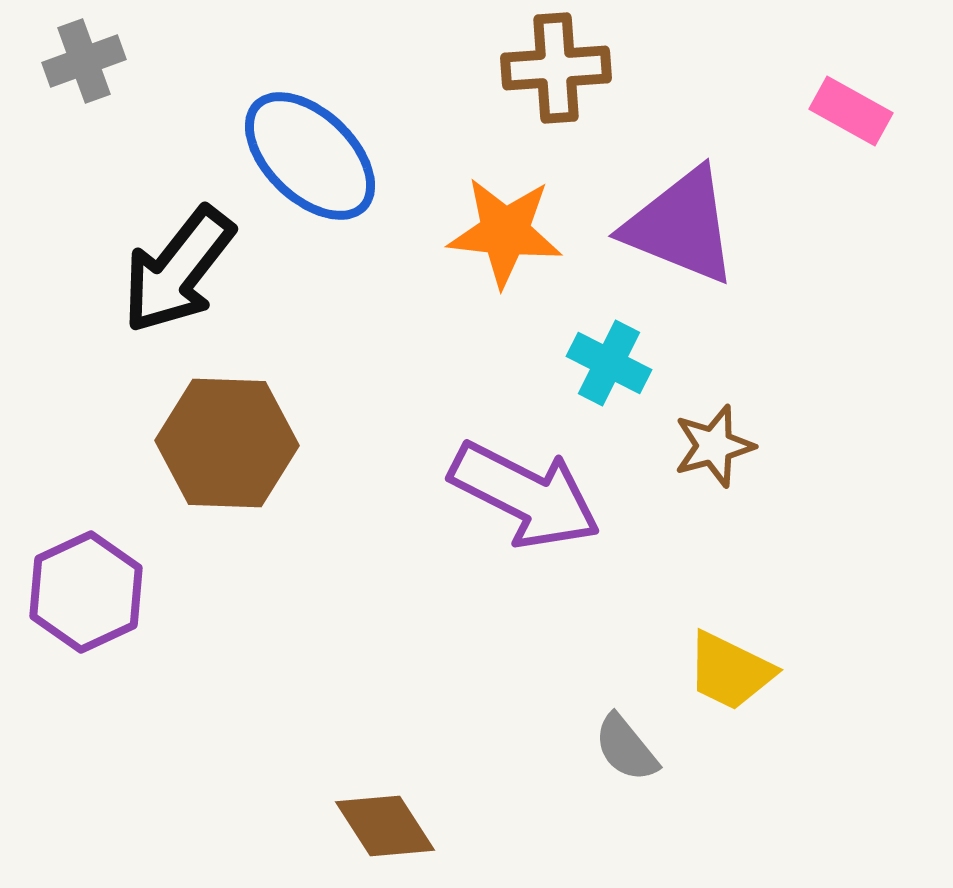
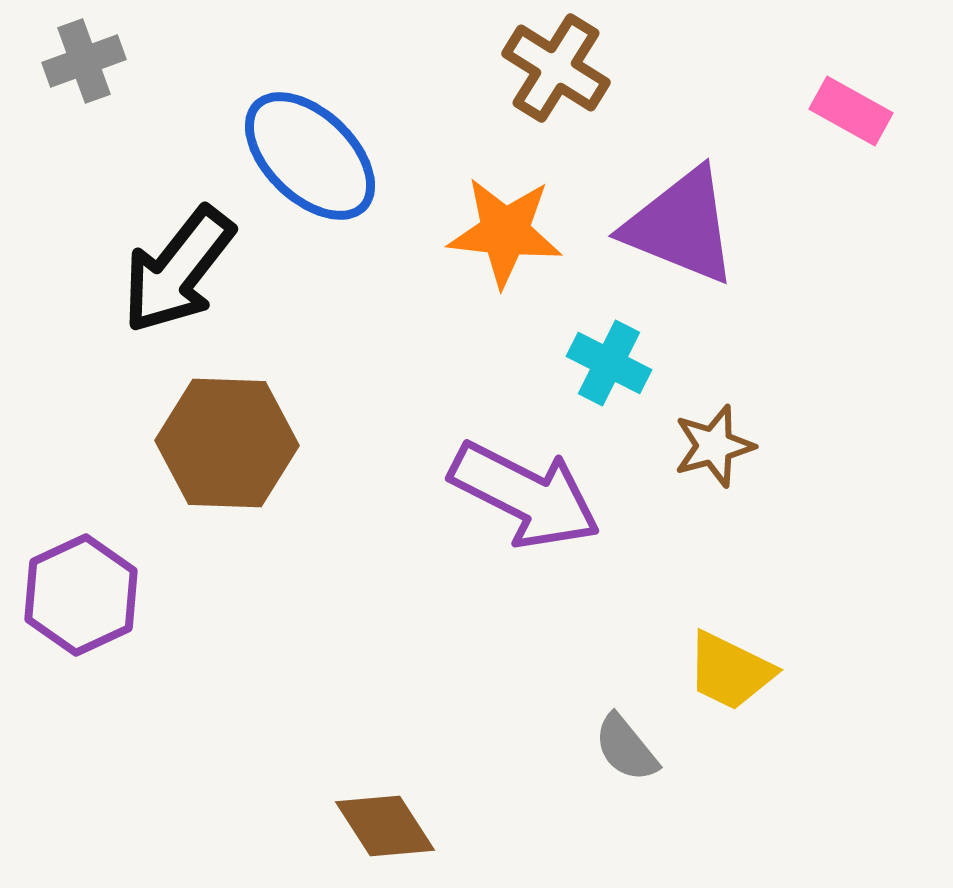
brown cross: rotated 36 degrees clockwise
purple hexagon: moved 5 px left, 3 px down
